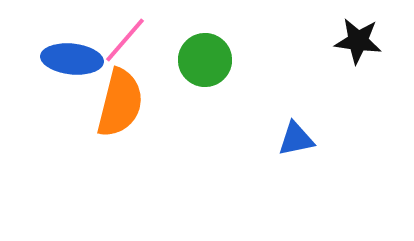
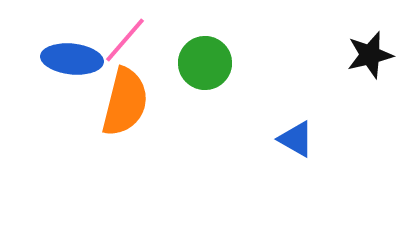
black star: moved 12 px right, 14 px down; rotated 21 degrees counterclockwise
green circle: moved 3 px down
orange semicircle: moved 5 px right, 1 px up
blue triangle: rotated 42 degrees clockwise
